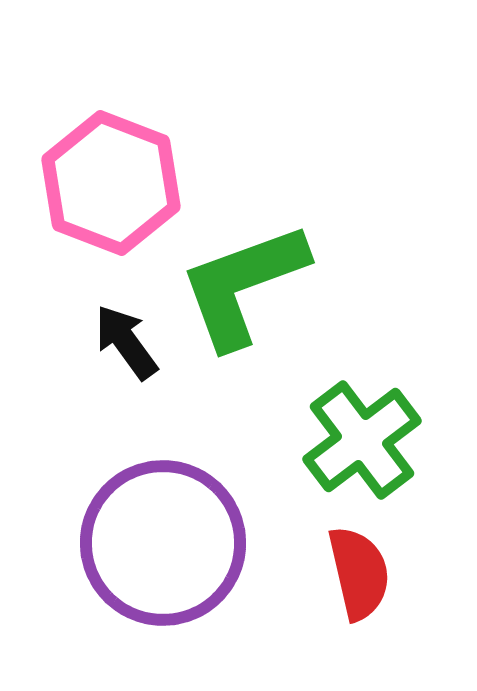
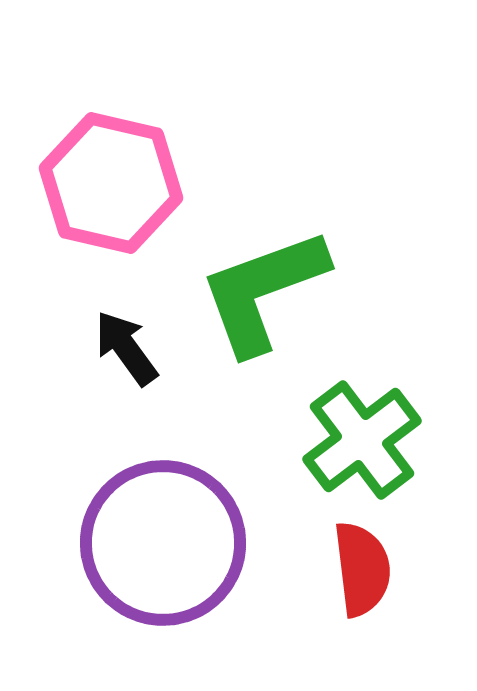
pink hexagon: rotated 8 degrees counterclockwise
green L-shape: moved 20 px right, 6 px down
black arrow: moved 6 px down
red semicircle: moved 3 px right, 4 px up; rotated 6 degrees clockwise
